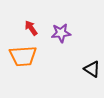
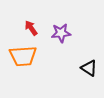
black triangle: moved 3 px left, 1 px up
